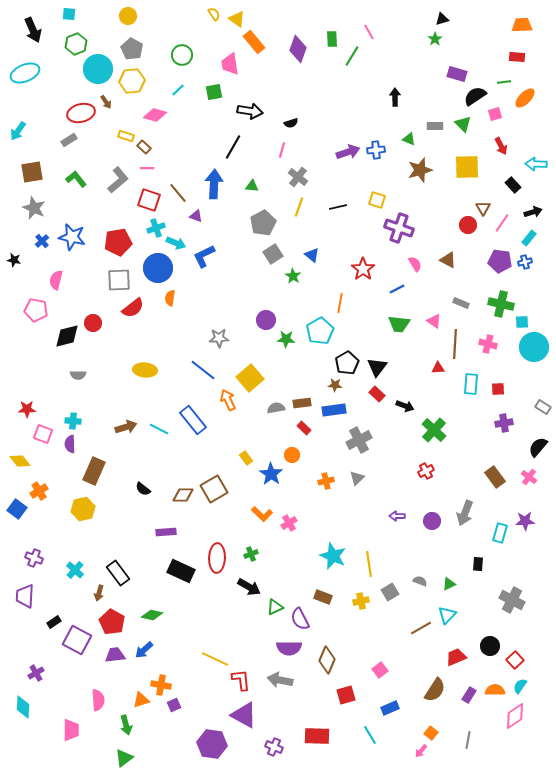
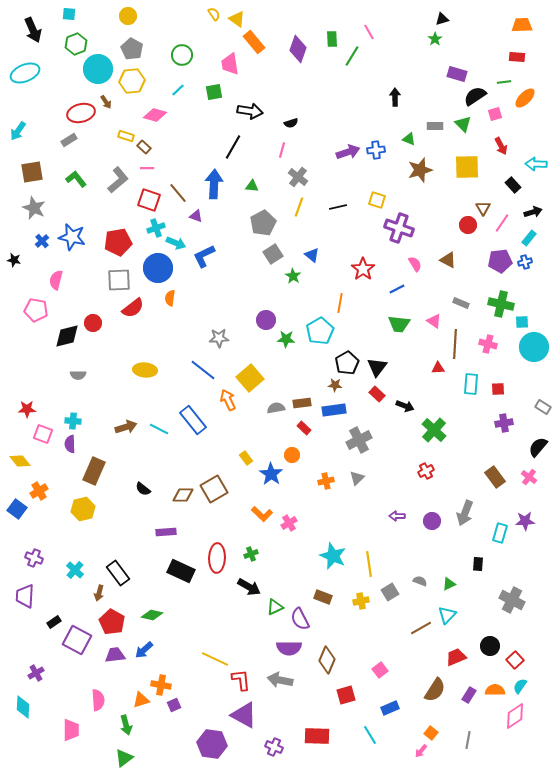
purple pentagon at (500, 261): rotated 15 degrees counterclockwise
